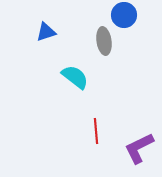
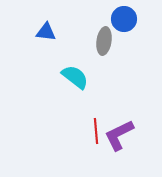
blue circle: moved 4 px down
blue triangle: rotated 25 degrees clockwise
gray ellipse: rotated 16 degrees clockwise
purple L-shape: moved 20 px left, 13 px up
